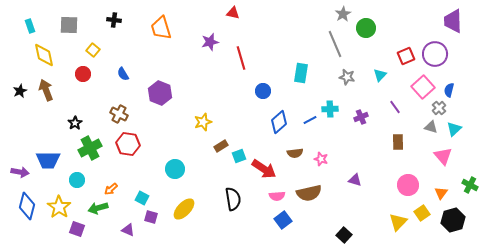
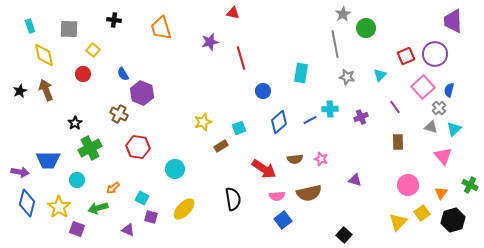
gray square at (69, 25): moved 4 px down
gray line at (335, 44): rotated 12 degrees clockwise
purple hexagon at (160, 93): moved 18 px left
red hexagon at (128, 144): moved 10 px right, 3 px down
brown semicircle at (295, 153): moved 6 px down
cyan square at (239, 156): moved 28 px up
orange arrow at (111, 189): moved 2 px right, 1 px up
blue diamond at (27, 206): moved 3 px up
